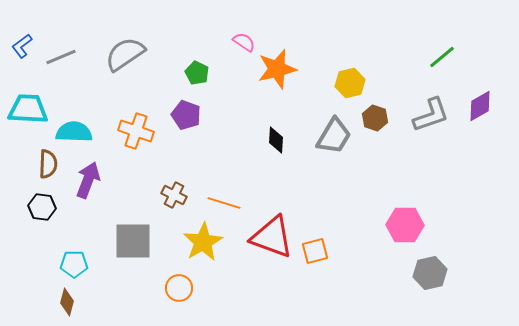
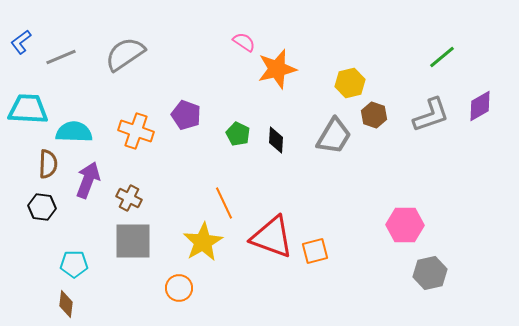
blue L-shape: moved 1 px left, 4 px up
green pentagon: moved 41 px right, 61 px down
brown hexagon: moved 1 px left, 3 px up
brown cross: moved 45 px left, 3 px down
orange line: rotated 48 degrees clockwise
brown diamond: moved 1 px left, 2 px down; rotated 8 degrees counterclockwise
